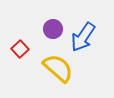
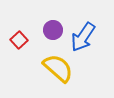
purple circle: moved 1 px down
red square: moved 1 px left, 9 px up
